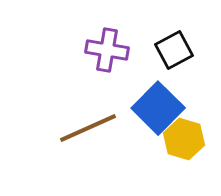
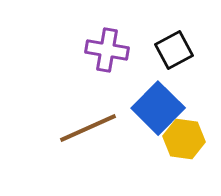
yellow hexagon: rotated 9 degrees counterclockwise
